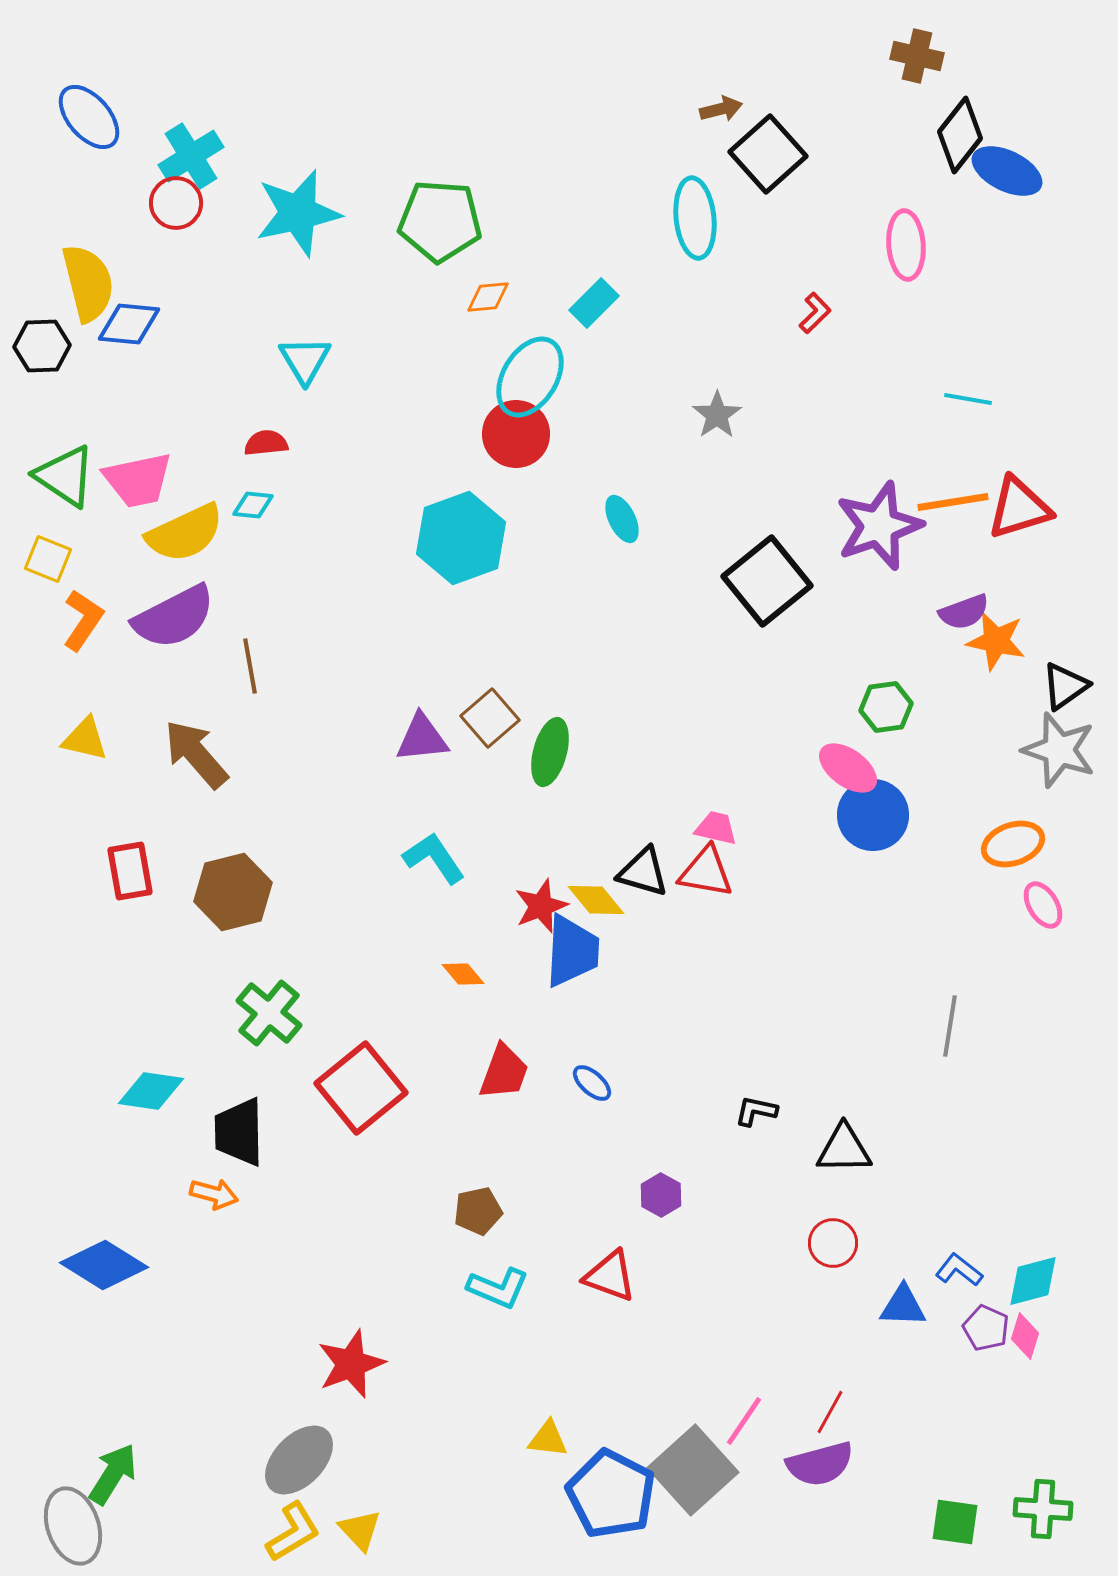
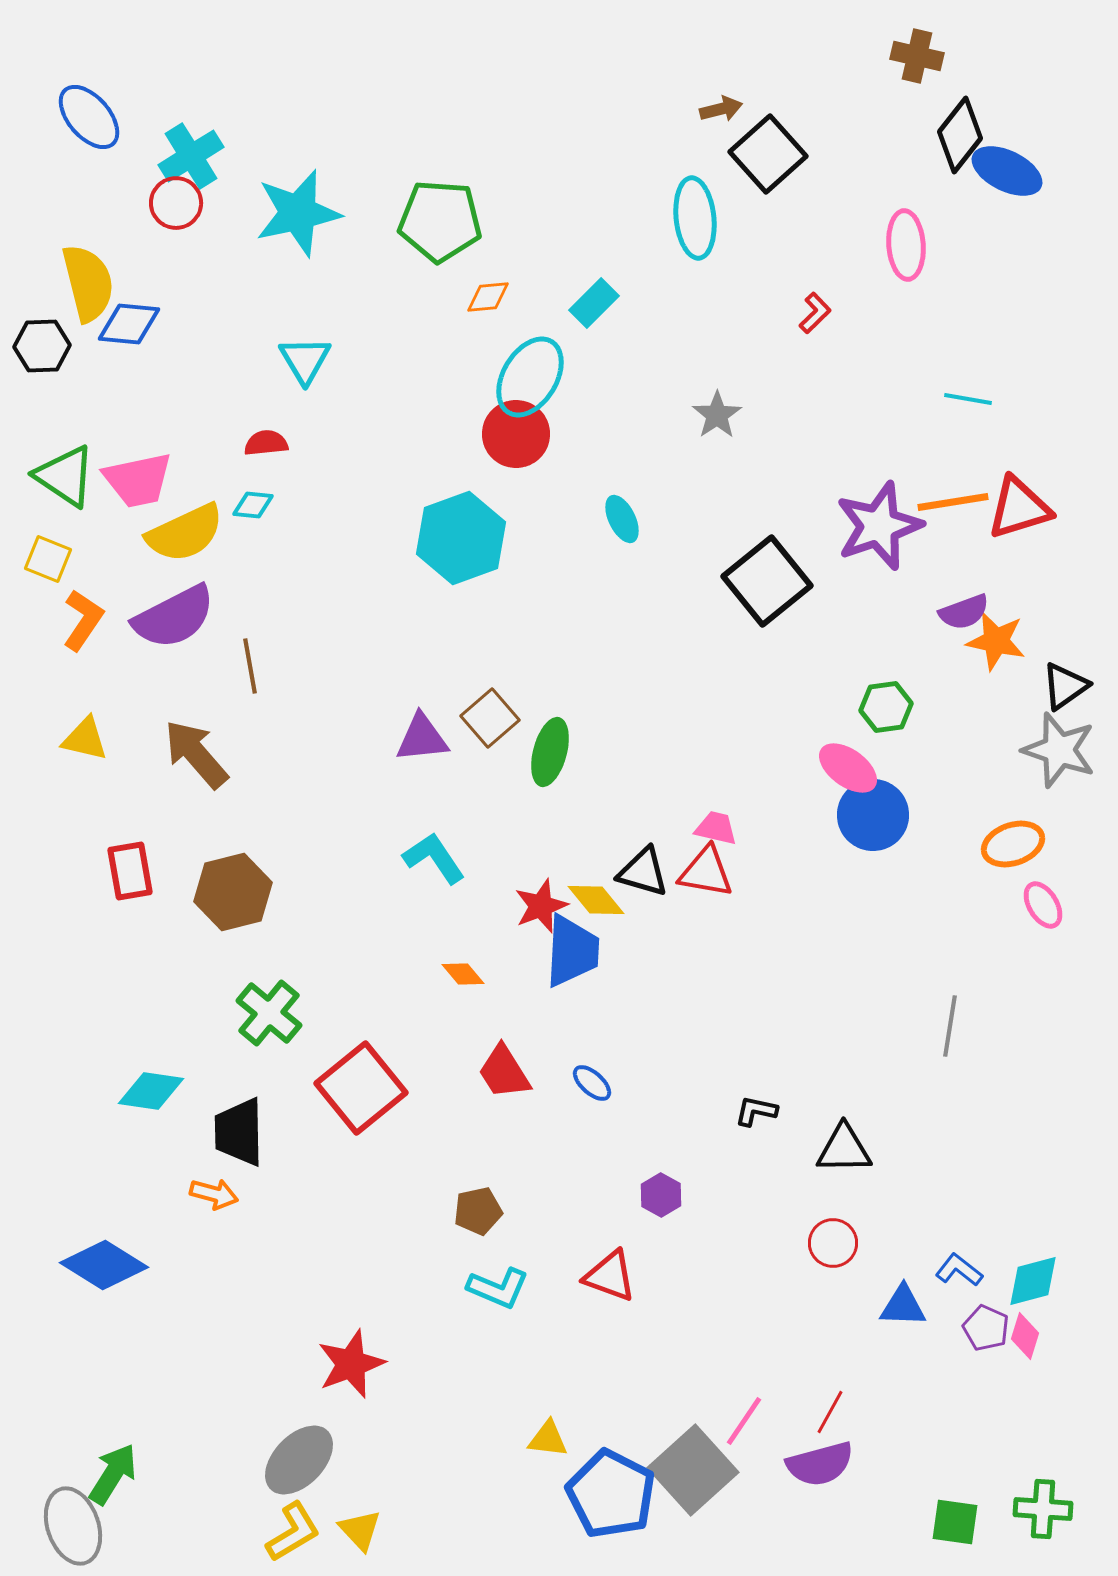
red trapezoid at (504, 1072): rotated 128 degrees clockwise
